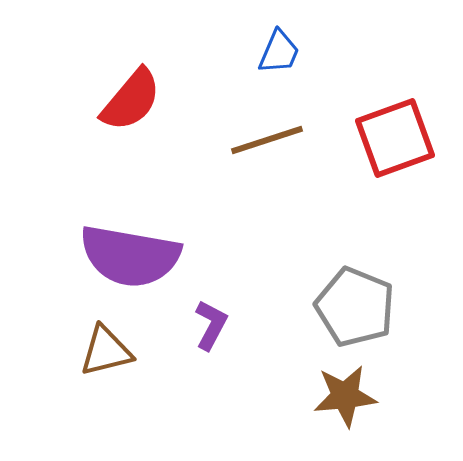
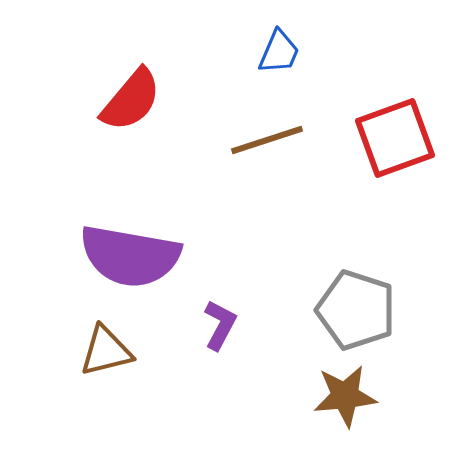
gray pentagon: moved 1 px right, 3 px down; rotated 4 degrees counterclockwise
purple L-shape: moved 9 px right
